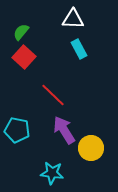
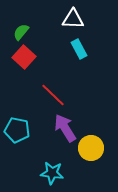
purple arrow: moved 1 px right, 2 px up
